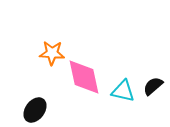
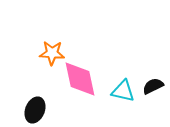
pink diamond: moved 4 px left, 2 px down
black semicircle: rotated 15 degrees clockwise
black ellipse: rotated 15 degrees counterclockwise
